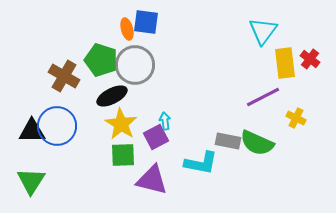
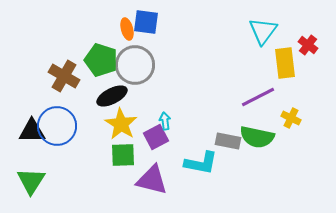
red cross: moved 2 px left, 14 px up
purple line: moved 5 px left
yellow cross: moved 5 px left
green semicircle: moved 6 px up; rotated 12 degrees counterclockwise
